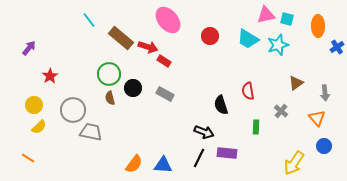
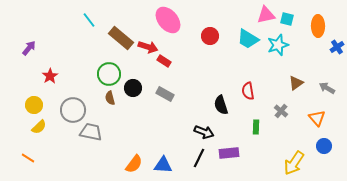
gray arrow: moved 2 px right, 5 px up; rotated 126 degrees clockwise
purple rectangle: moved 2 px right; rotated 12 degrees counterclockwise
